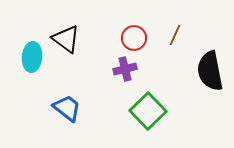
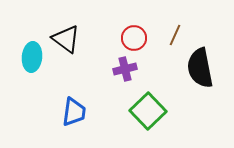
black semicircle: moved 10 px left, 3 px up
blue trapezoid: moved 7 px right, 4 px down; rotated 60 degrees clockwise
